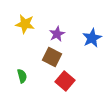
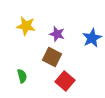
yellow star: moved 1 px right, 2 px down
purple star: rotated 28 degrees counterclockwise
